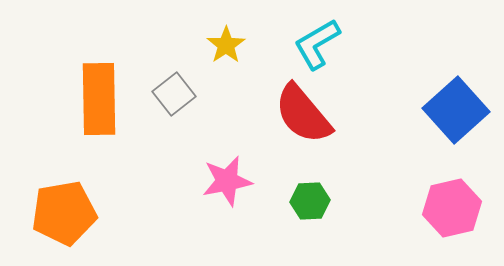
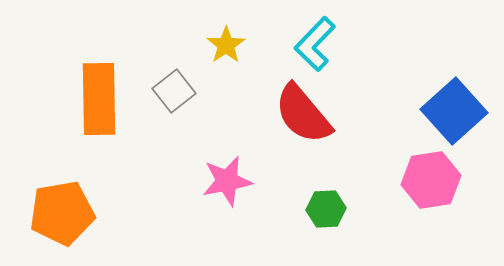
cyan L-shape: moved 2 px left; rotated 16 degrees counterclockwise
gray square: moved 3 px up
blue square: moved 2 px left, 1 px down
green hexagon: moved 16 px right, 8 px down
pink hexagon: moved 21 px left, 28 px up; rotated 4 degrees clockwise
orange pentagon: moved 2 px left
